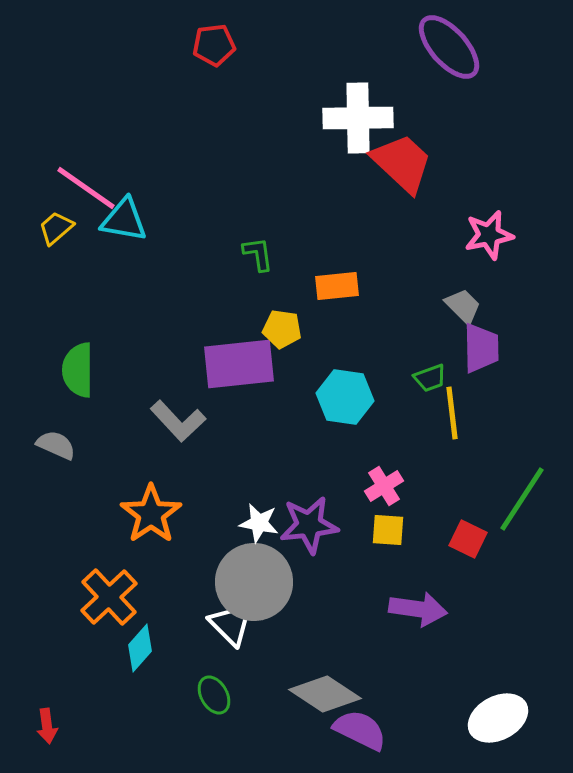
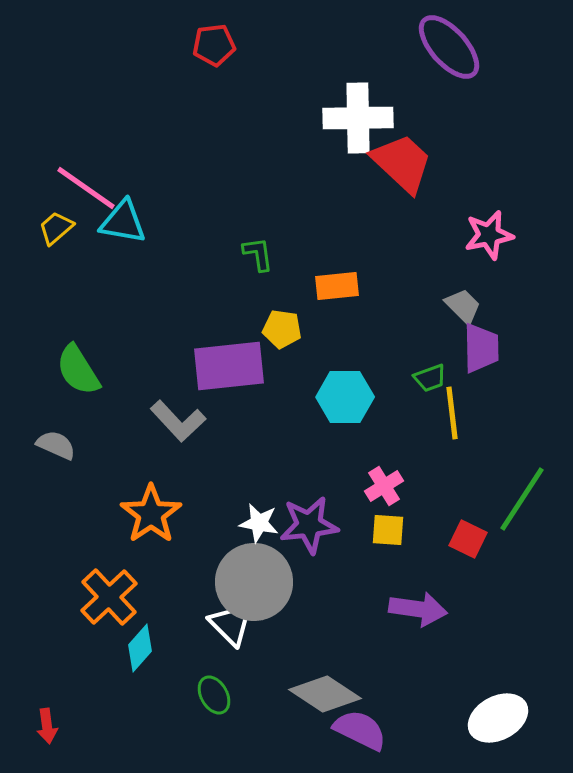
cyan triangle: moved 1 px left, 2 px down
purple rectangle: moved 10 px left, 2 px down
green semicircle: rotated 32 degrees counterclockwise
cyan hexagon: rotated 8 degrees counterclockwise
